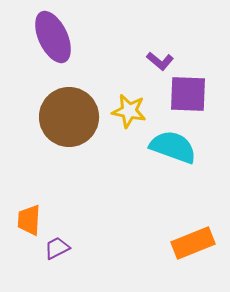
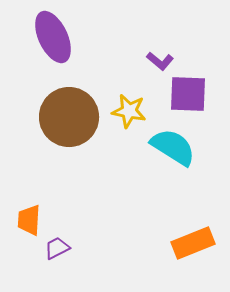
cyan semicircle: rotated 12 degrees clockwise
